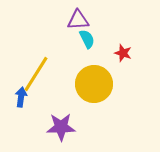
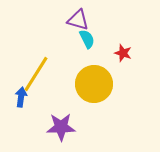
purple triangle: rotated 20 degrees clockwise
